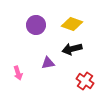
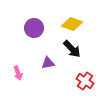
purple circle: moved 2 px left, 3 px down
black arrow: rotated 120 degrees counterclockwise
